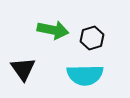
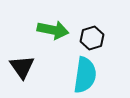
black triangle: moved 1 px left, 2 px up
cyan semicircle: rotated 81 degrees counterclockwise
